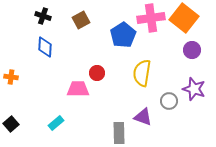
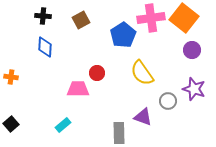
black cross: rotated 14 degrees counterclockwise
yellow semicircle: rotated 44 degrees counterclockwise
gray circle: moved 1 px left
cyan rectangle: moved 7 px right, 2 px down
